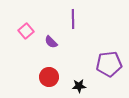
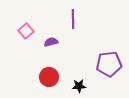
purple semicircle: rotated 120 degrees clockwise
